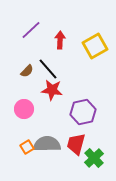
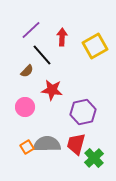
red arrow: moved 2 px right, 3 px up
black line: moved 6 px left, 14 px up
pink circle: moved 1 px right, 2 px up
